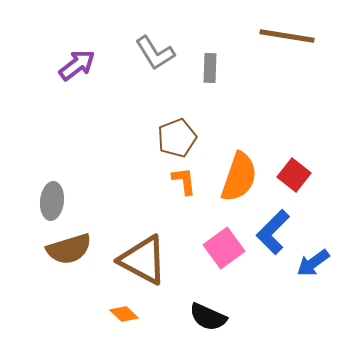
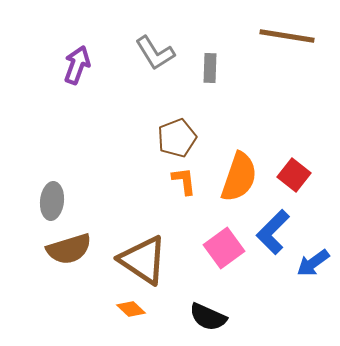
purple arrow: rotated 33 degrees counterclockwise
brown triangle: rotated 6 degrees clockwise
orange diamond: moved 7 px right, 5 px up
